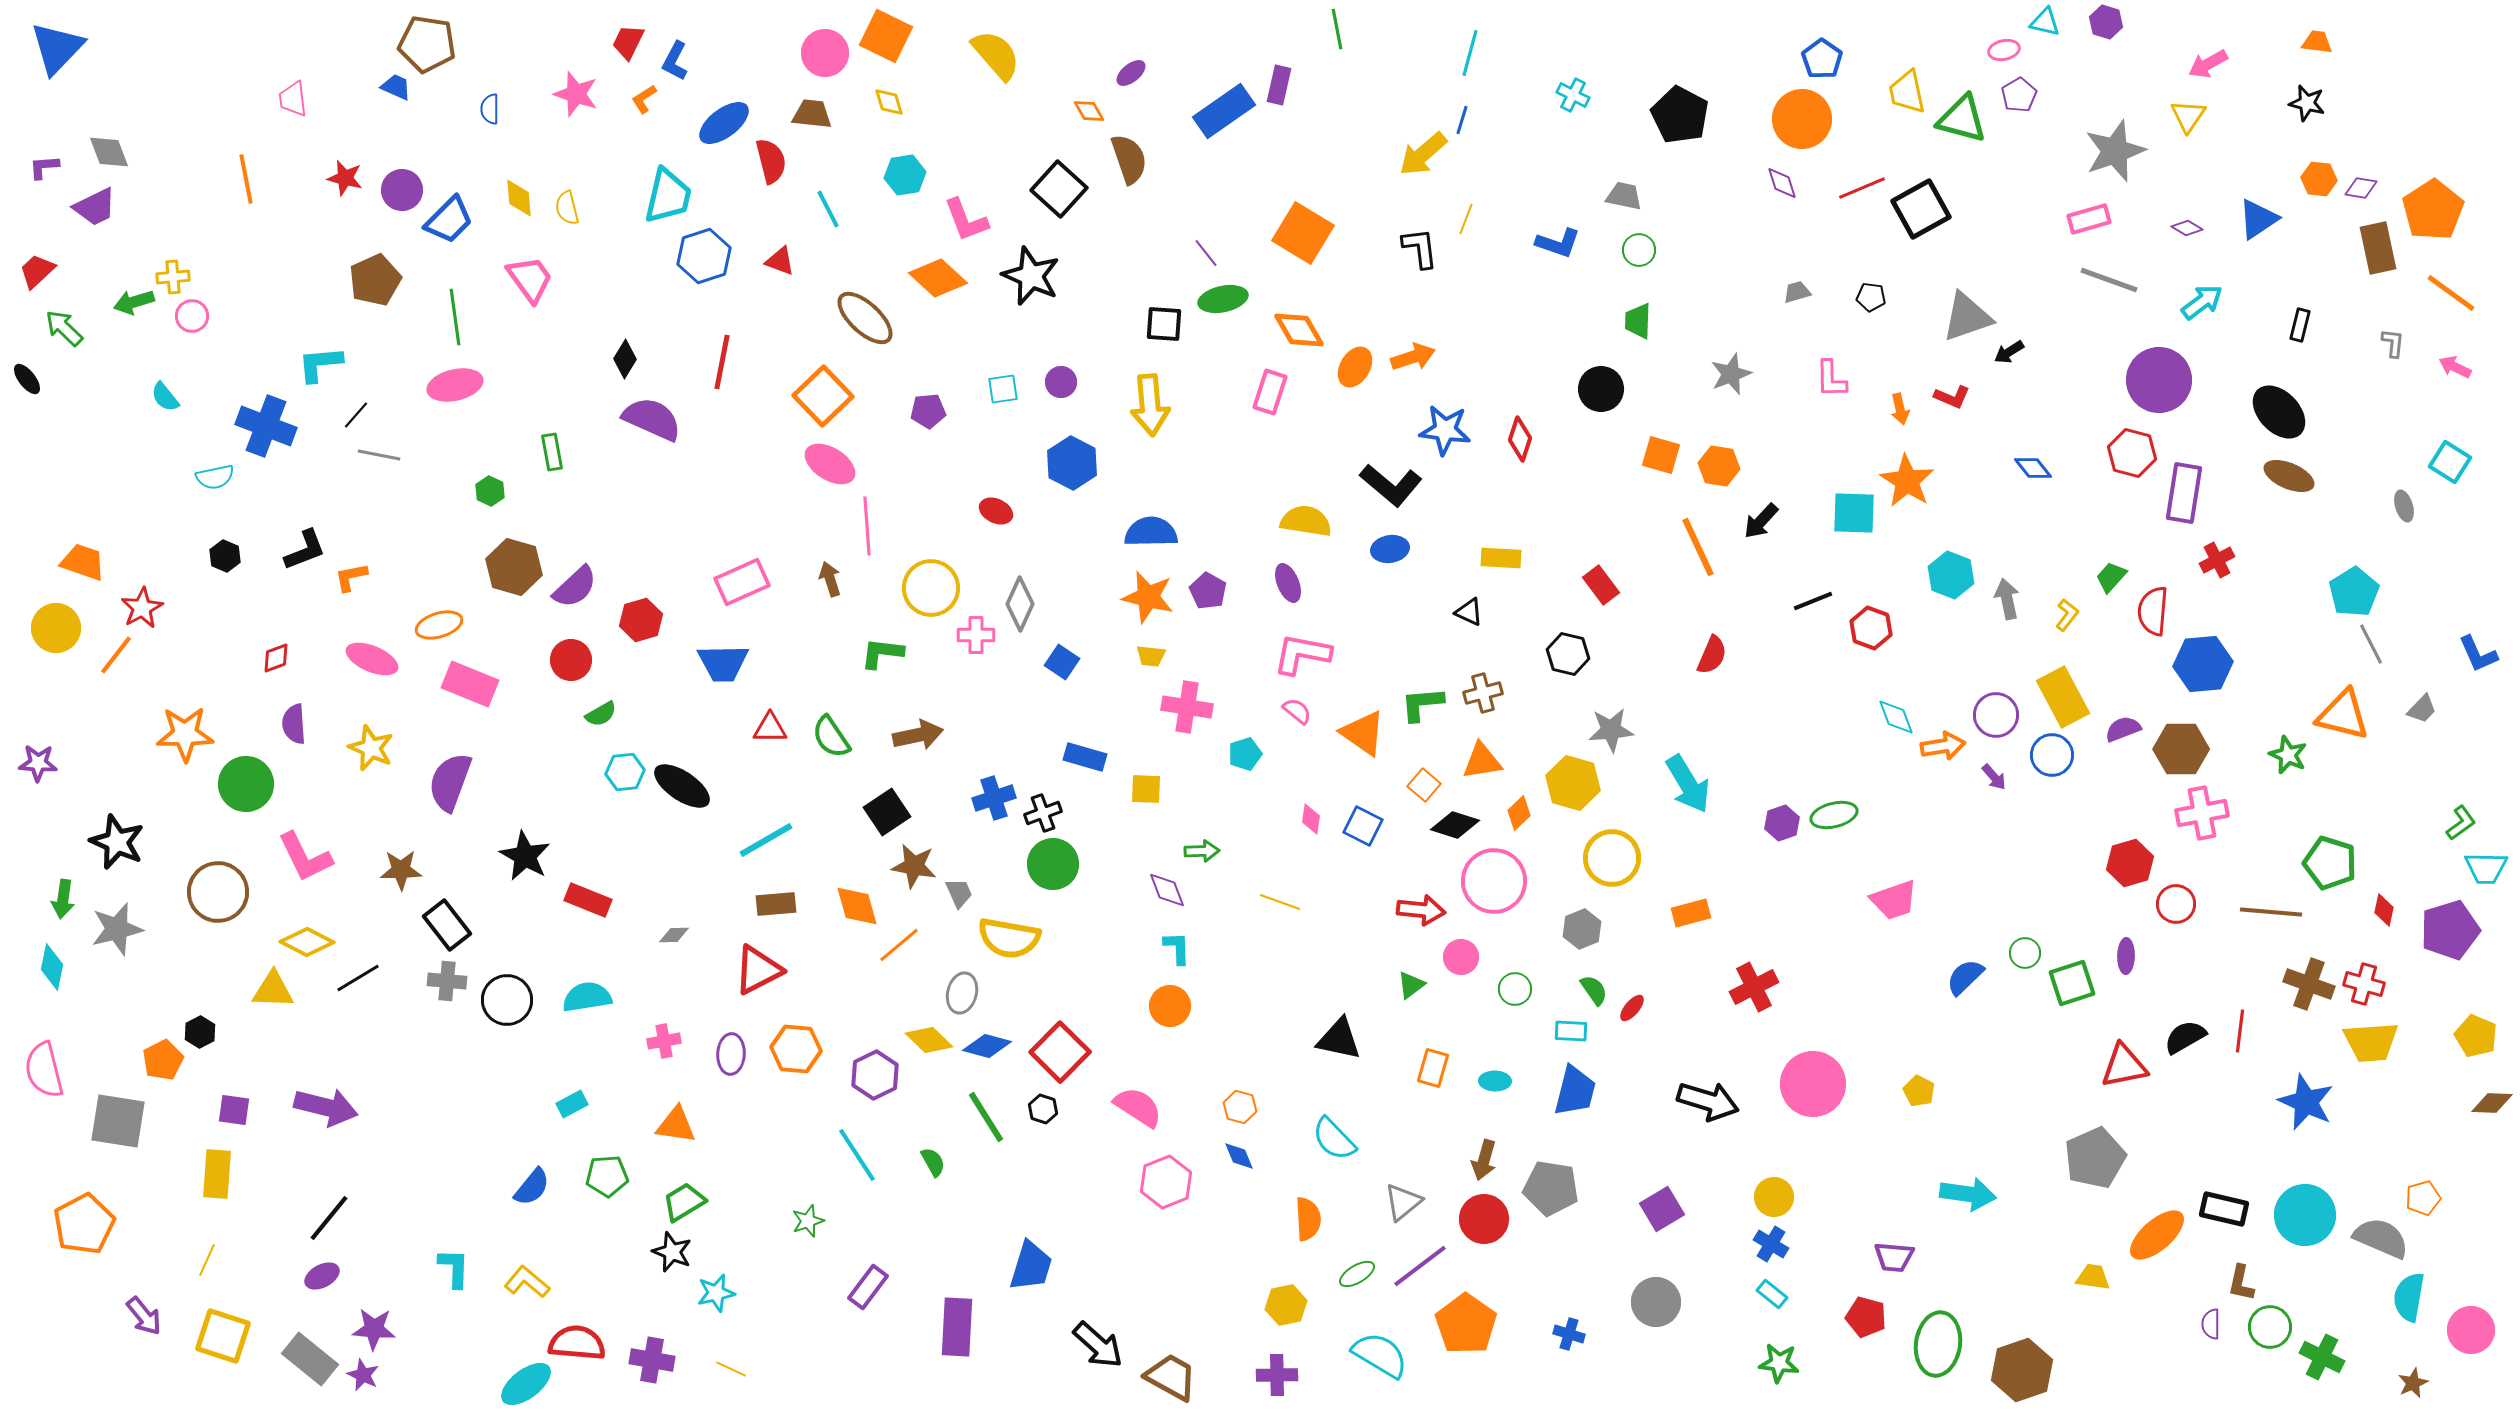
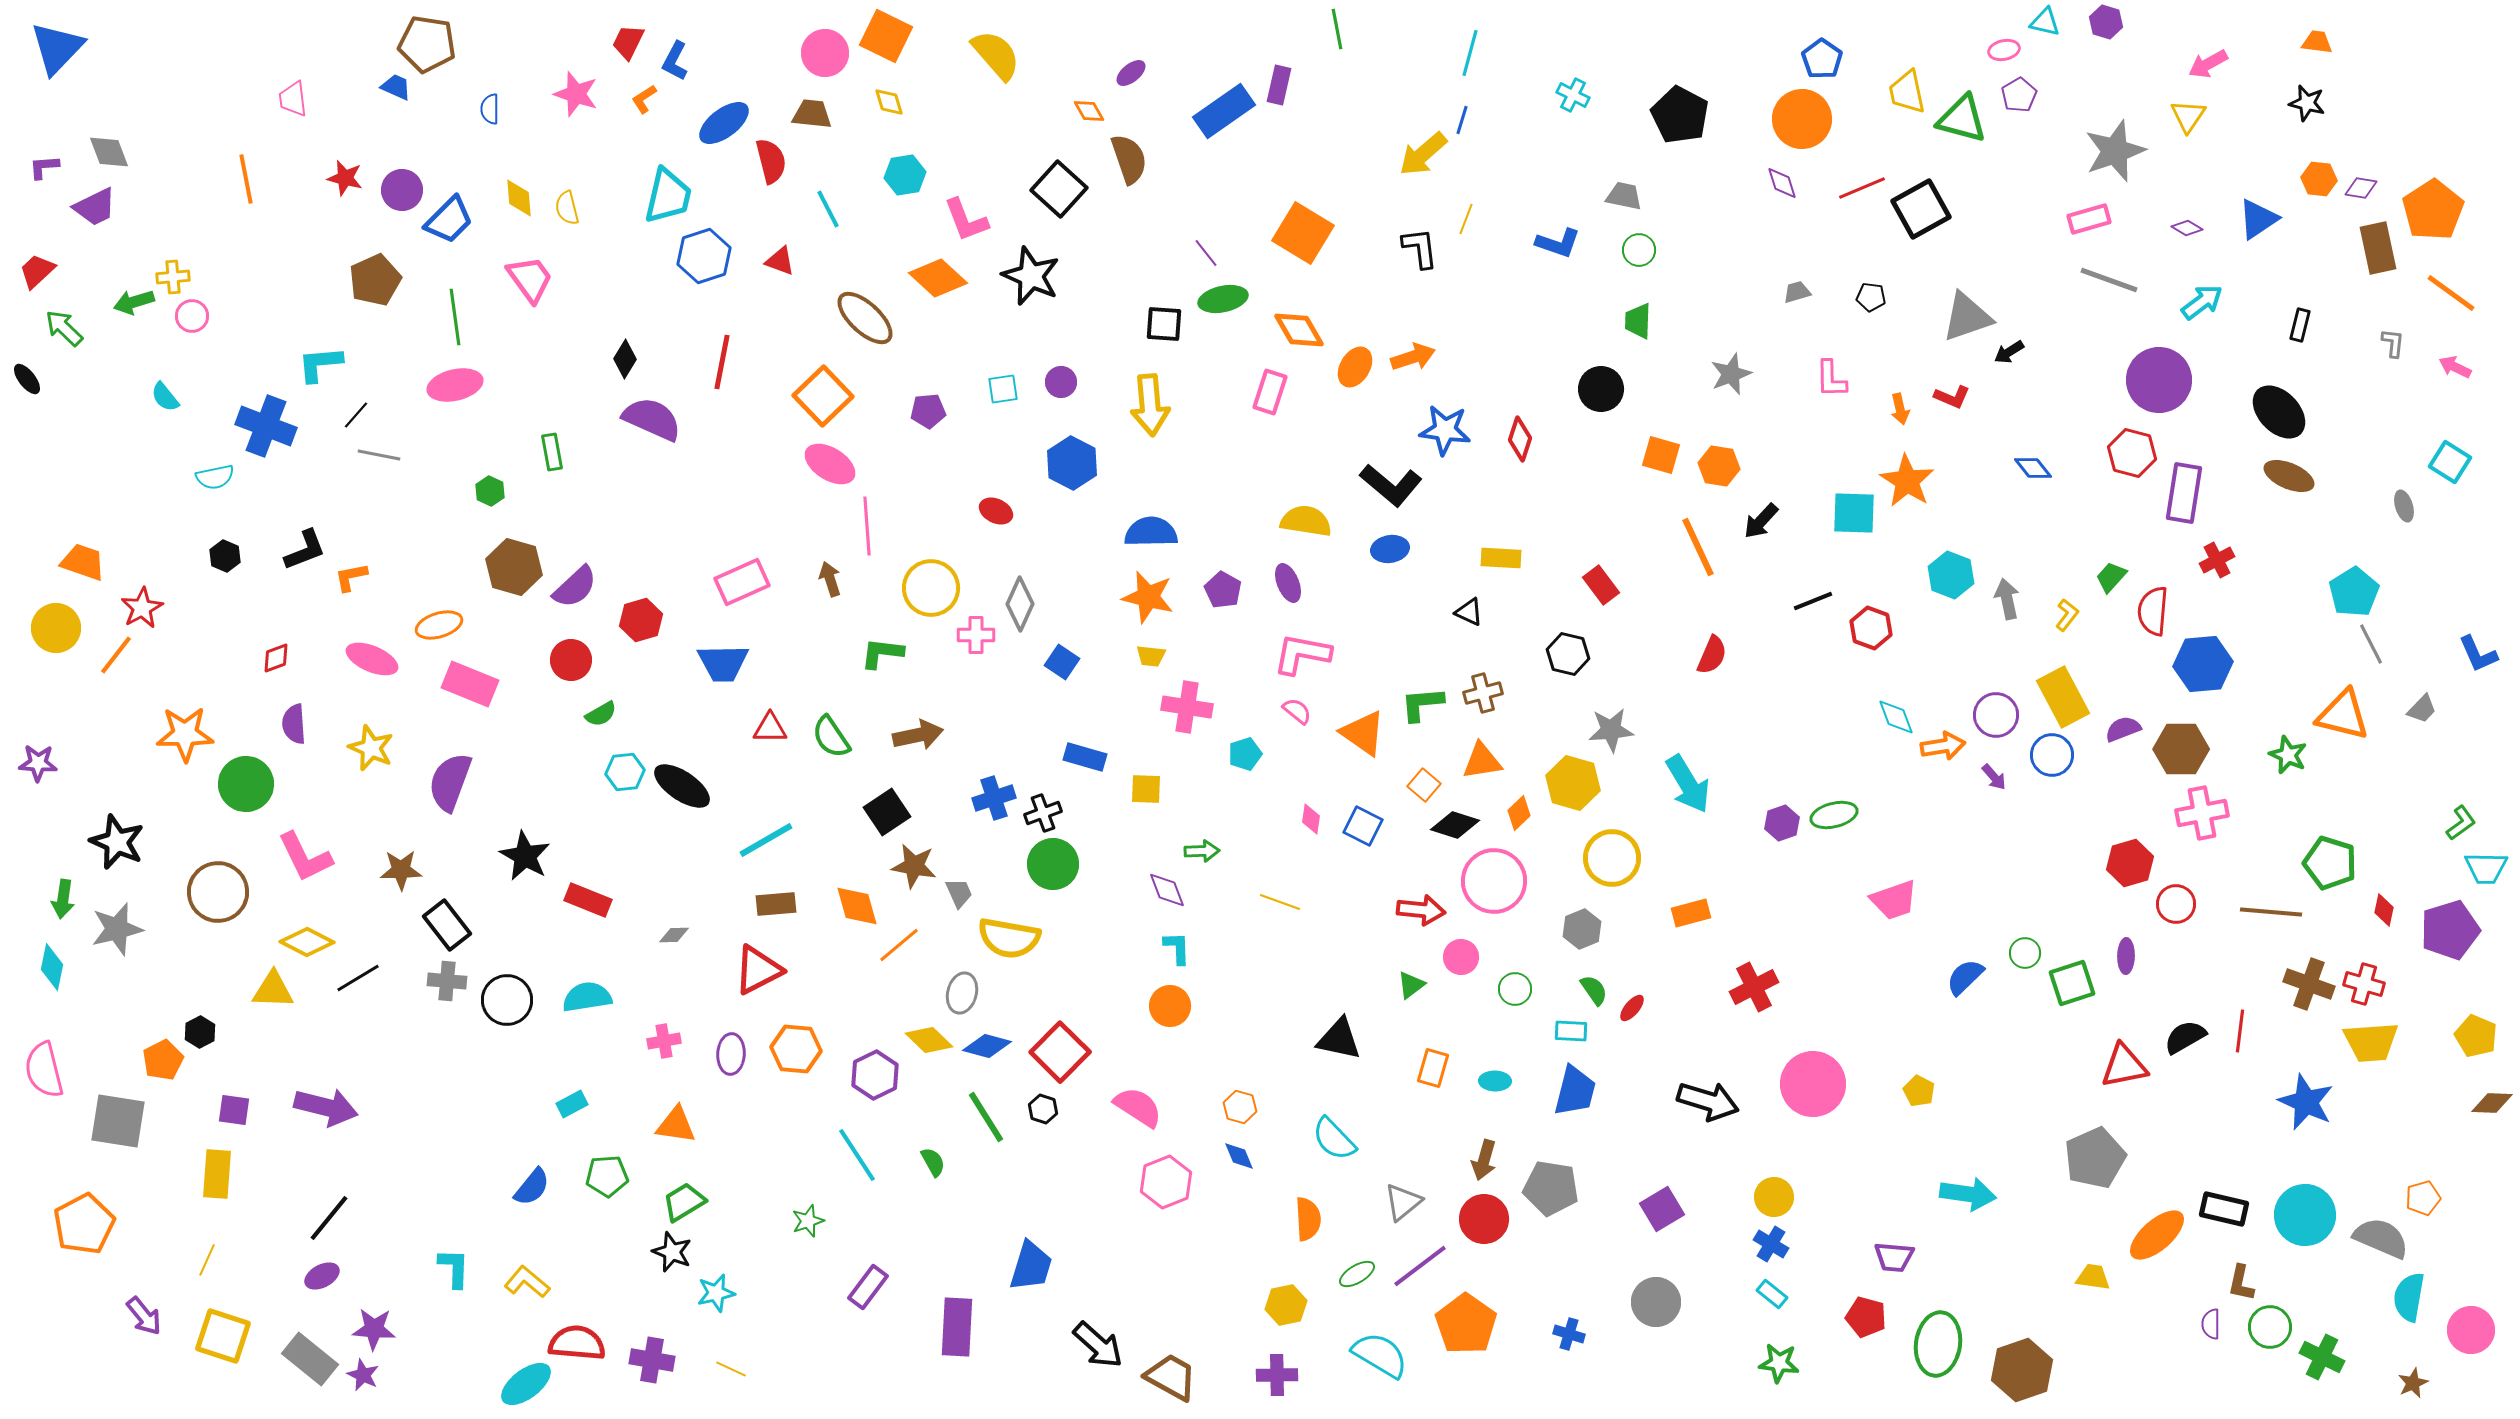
purple pentagon at (1208, 591): moved 15 px right, 1 px up
